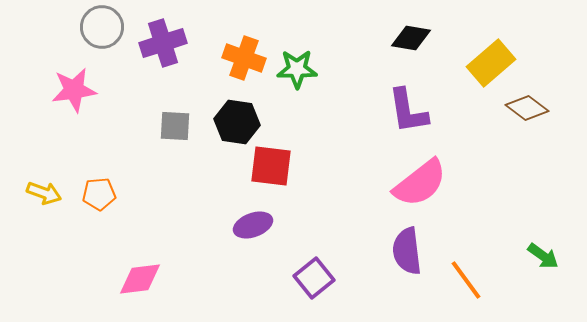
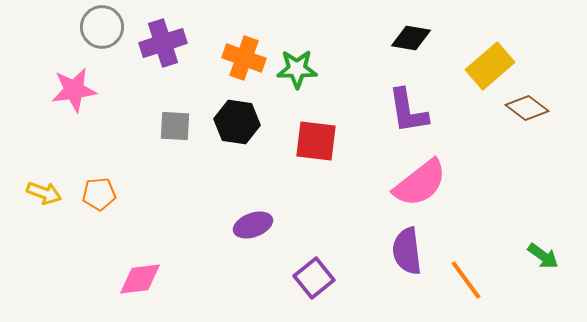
yellow rectangle: moved 1 px left, 3 px down
red square: moved 45 px right, 25 px up
